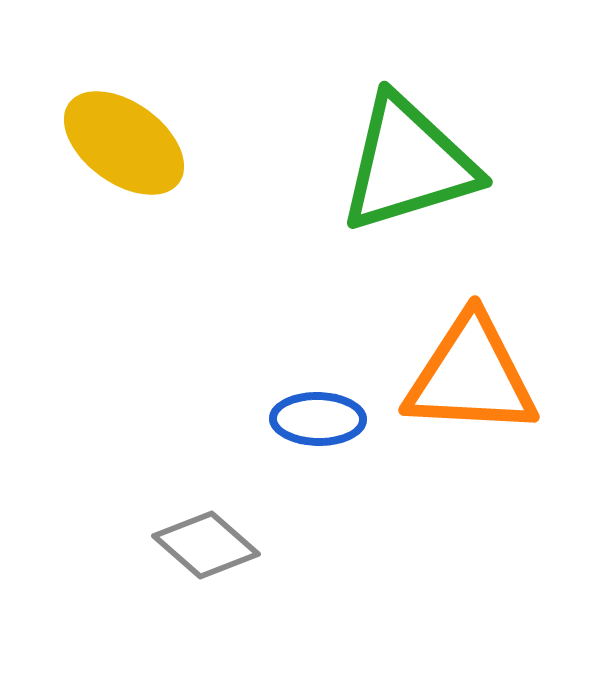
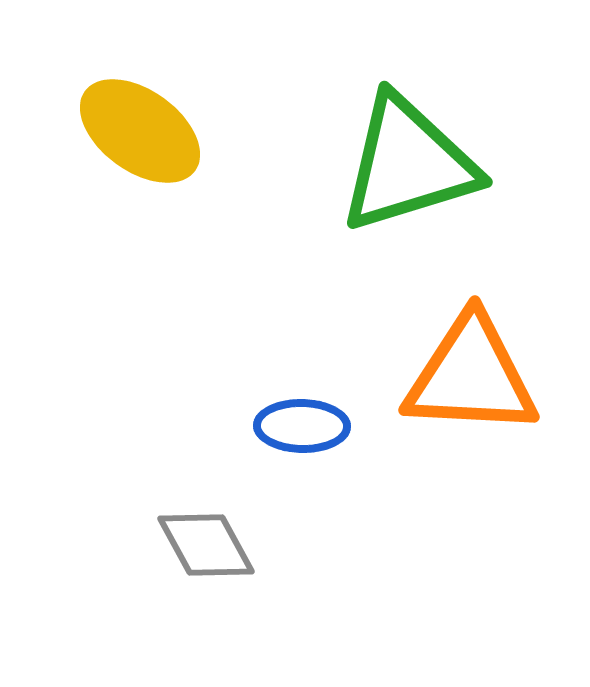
yellow ellipse: moved 16 px right, 12 px up
blue ellipse: moved 16 px left, 7 px down
gray diamond: rotated 20 degrees clockwise
